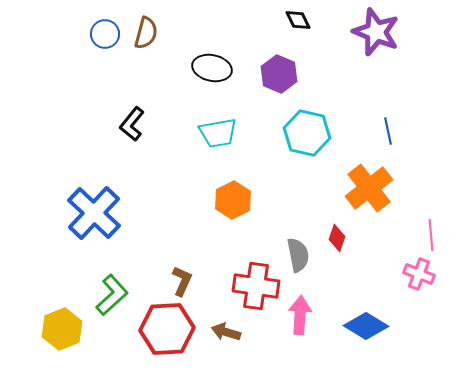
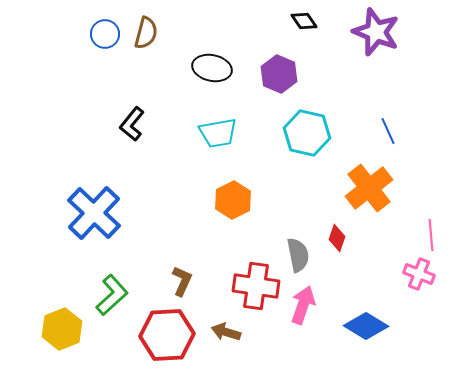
black diamond: moved 6 px right, 1 px down; rotated 8 degrees counterclockwise
blue line: rotated 12 degrees counterclockwise
pink arrow: moved 3 px right, 10 px up; rotated 15 degrees clockwise
red hexagon: moved 6 px down
